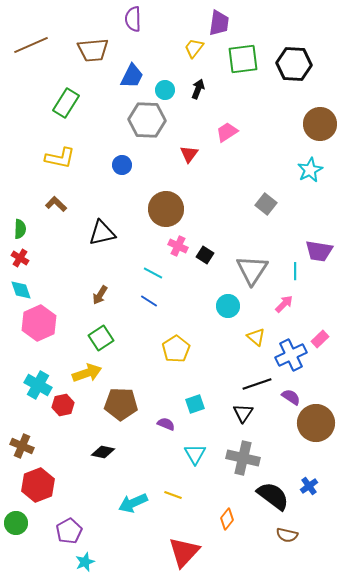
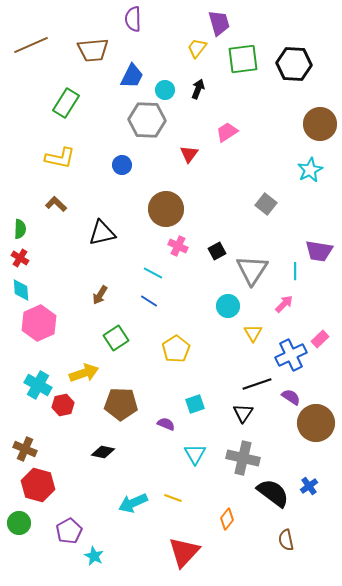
purple trapezoid at (219, 23): rotated 24 degrees counterclockwise
yellow trapezoid at (194, 48): moved 3 px right
black square at (205, 255): moved 12 px right, 4 px up; rotated 30 degrees clockwise
cyan diamond at (21, 290): rotated 15 degrees clockwise
yellow triangle at (256, 337): moved 3 px left, 4 px up; rotated 18 degrees clockwise
green square at (101, 338): moved 15 px right
yellow arrow at (87, 373): moved 3 px left
brown cross at (22, 446): moved 3 px right, 3 px down
red hexagon at (38, 485): rotated 24 degrees counterclockwise
yellow line at (173, 495): moved 3 px down
black semicircle at (273, 496): moved 3 px up
green circle at (16, 523): moved 3 px right
brown semicircle at (287, 535): moved 1 px left, 5 px down; rotated 65 degrees clockwise
cyan star at (85, 562): moved 9 px right, 6 px up; rotated 24 degrees counterclockwise
